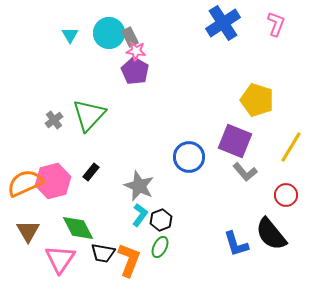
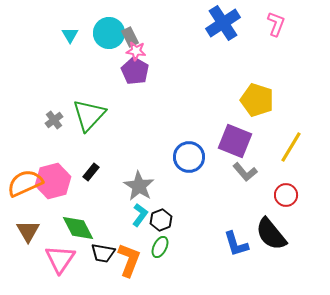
gray star: rotated 8 degrees clockwise
